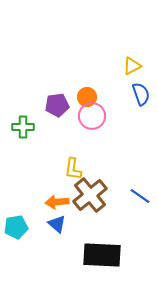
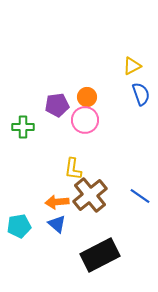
pink circle: moved 7 px left, 4 px down
cyan pentagon: moved 3 px right, 1 px up
black rectangle: moved 2 px left; rotated 30 degrees counterclockwise
